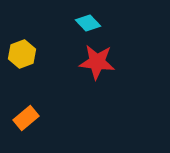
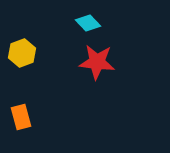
yellow hexagon: moved 1 px up
orange rectangle: moved 5 px left, 1 px up; rotated 65 degrees counterclockwise
